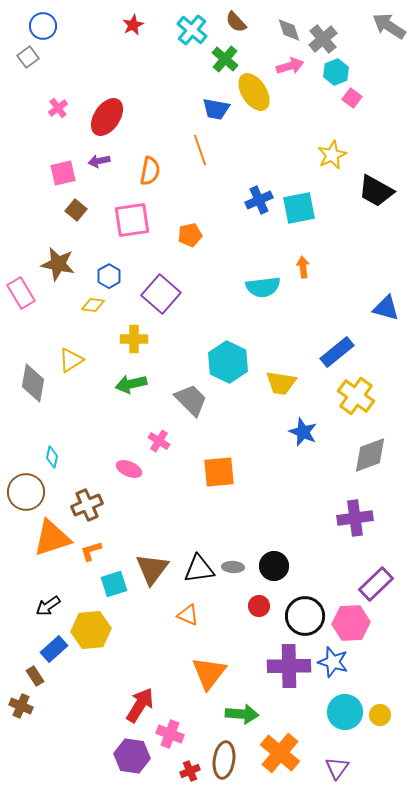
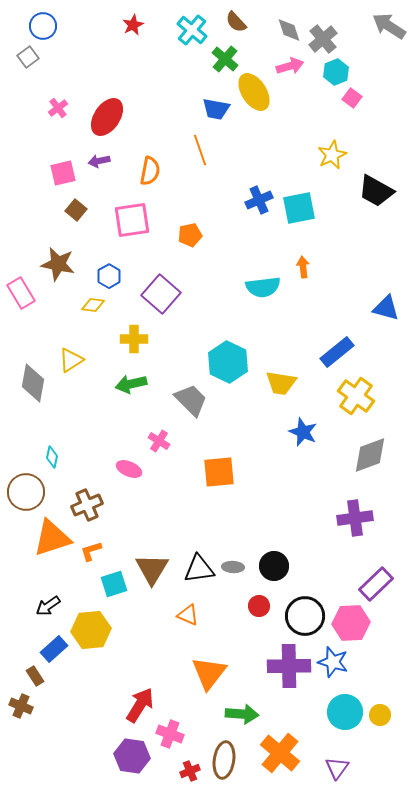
brown triangle at (152, 569): rotated 6 degrees counterclockwise
